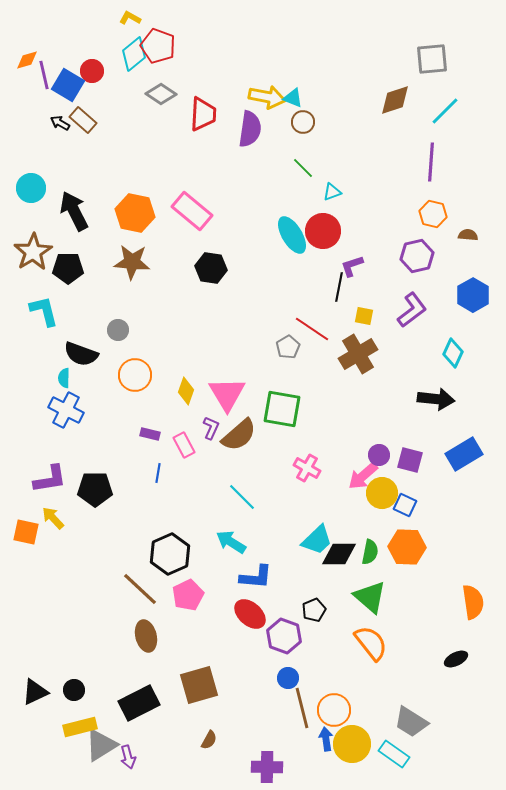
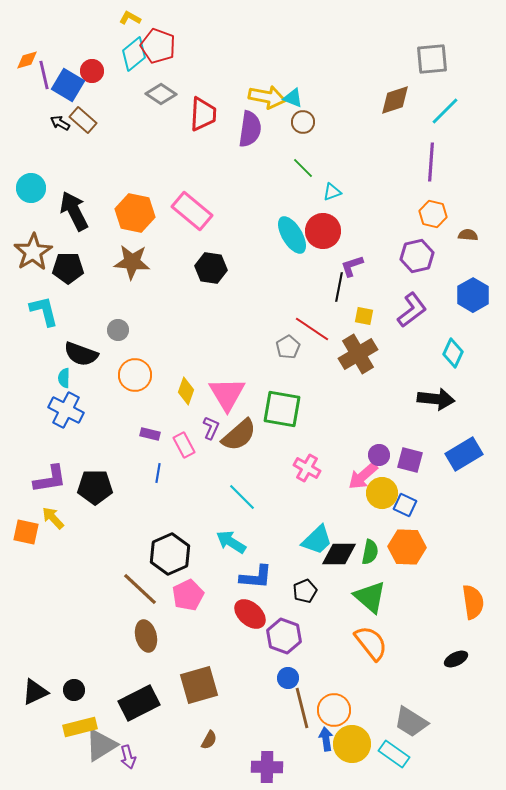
black pentagon at (95, 489): moved 2 px up
black pentagon at (314, 610): moved 9 px left, 19 px up
